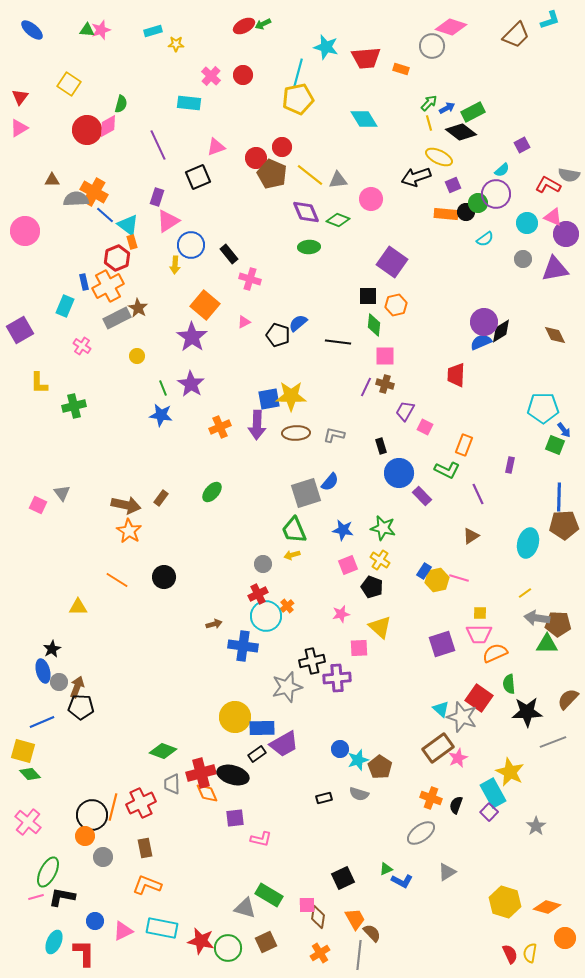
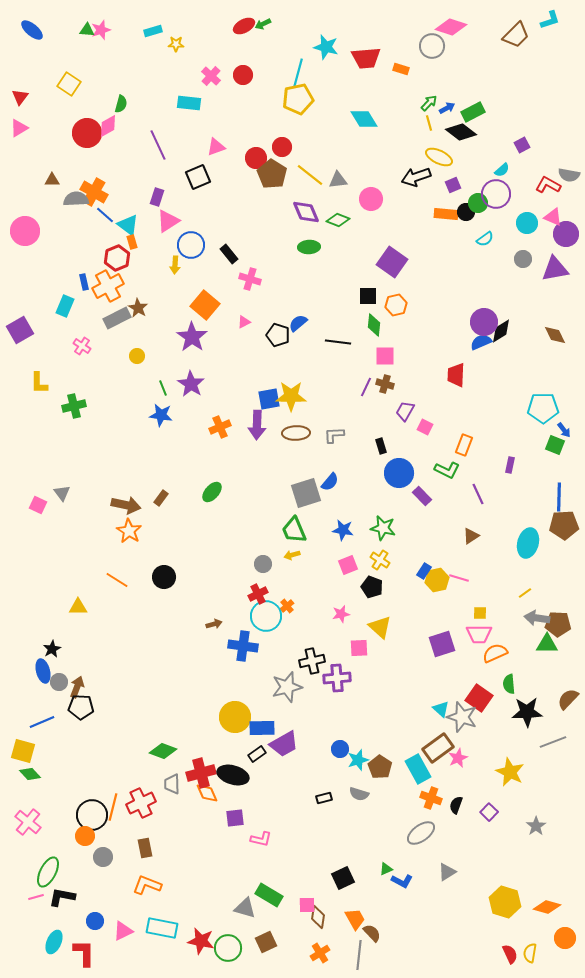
red circle at (87, 130): moved 3 px down
brown pentagon at (272, 174): rotated 8 degrees clockwise
gray L-shape at (334, 435): rotated 15 degrees counterclockwise
cyan rectangle at (493, 793): moved 75 px left, 24 px up
